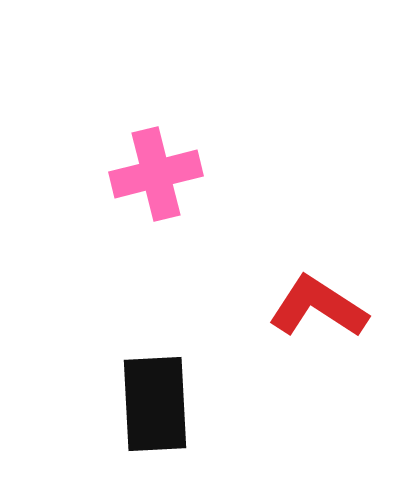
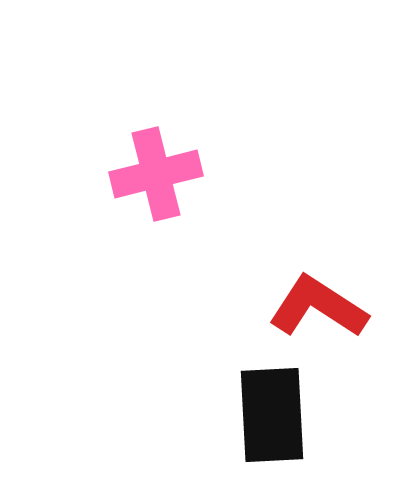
black rectangle: moved 117 px right, 11 px down
